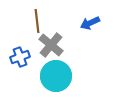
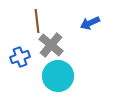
cyan circle: moved 2 px right
